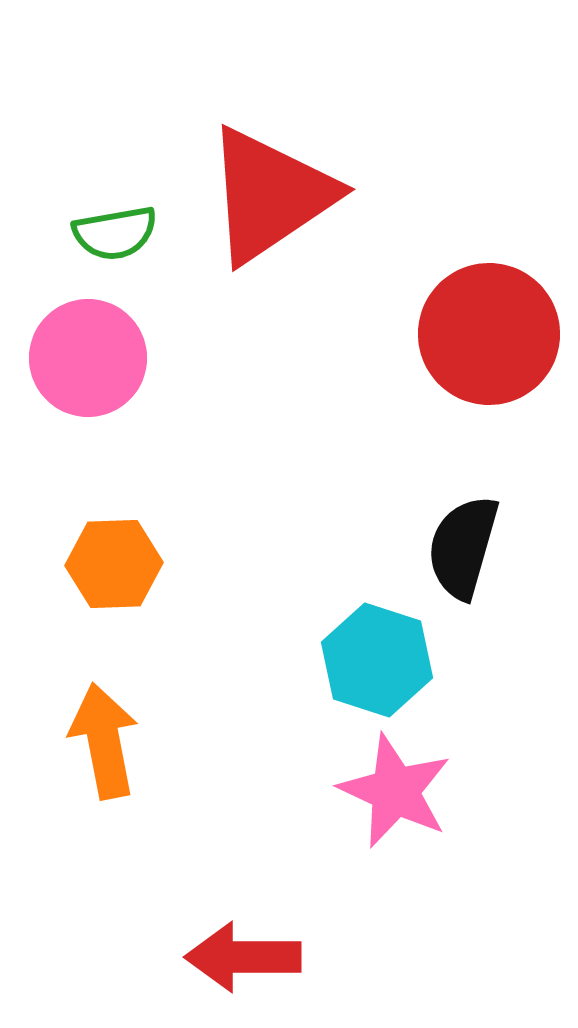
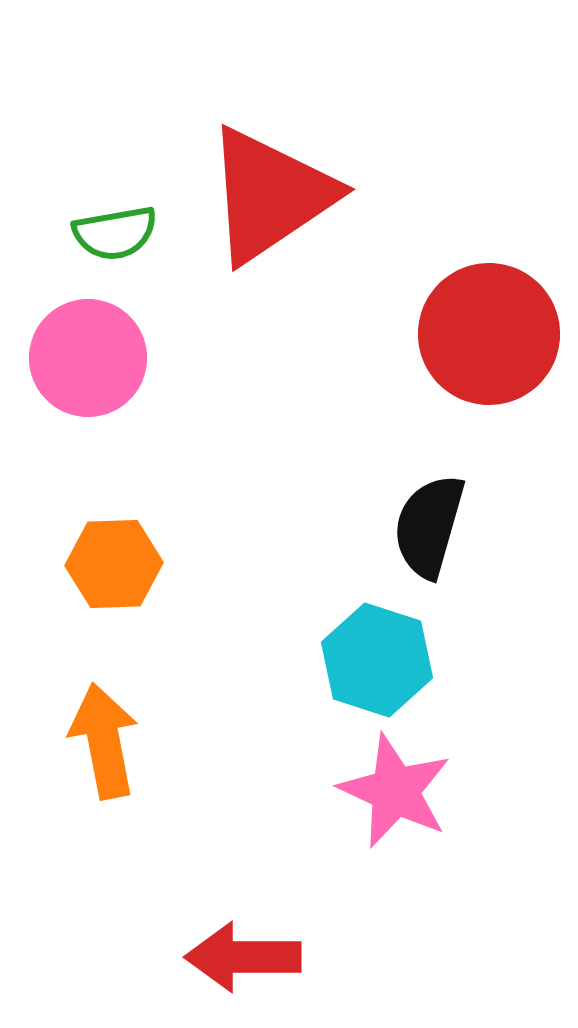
black semicircle: moved 34 px left, 21 px up
